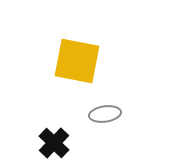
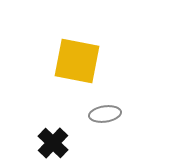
black cross: moved 1 px left
